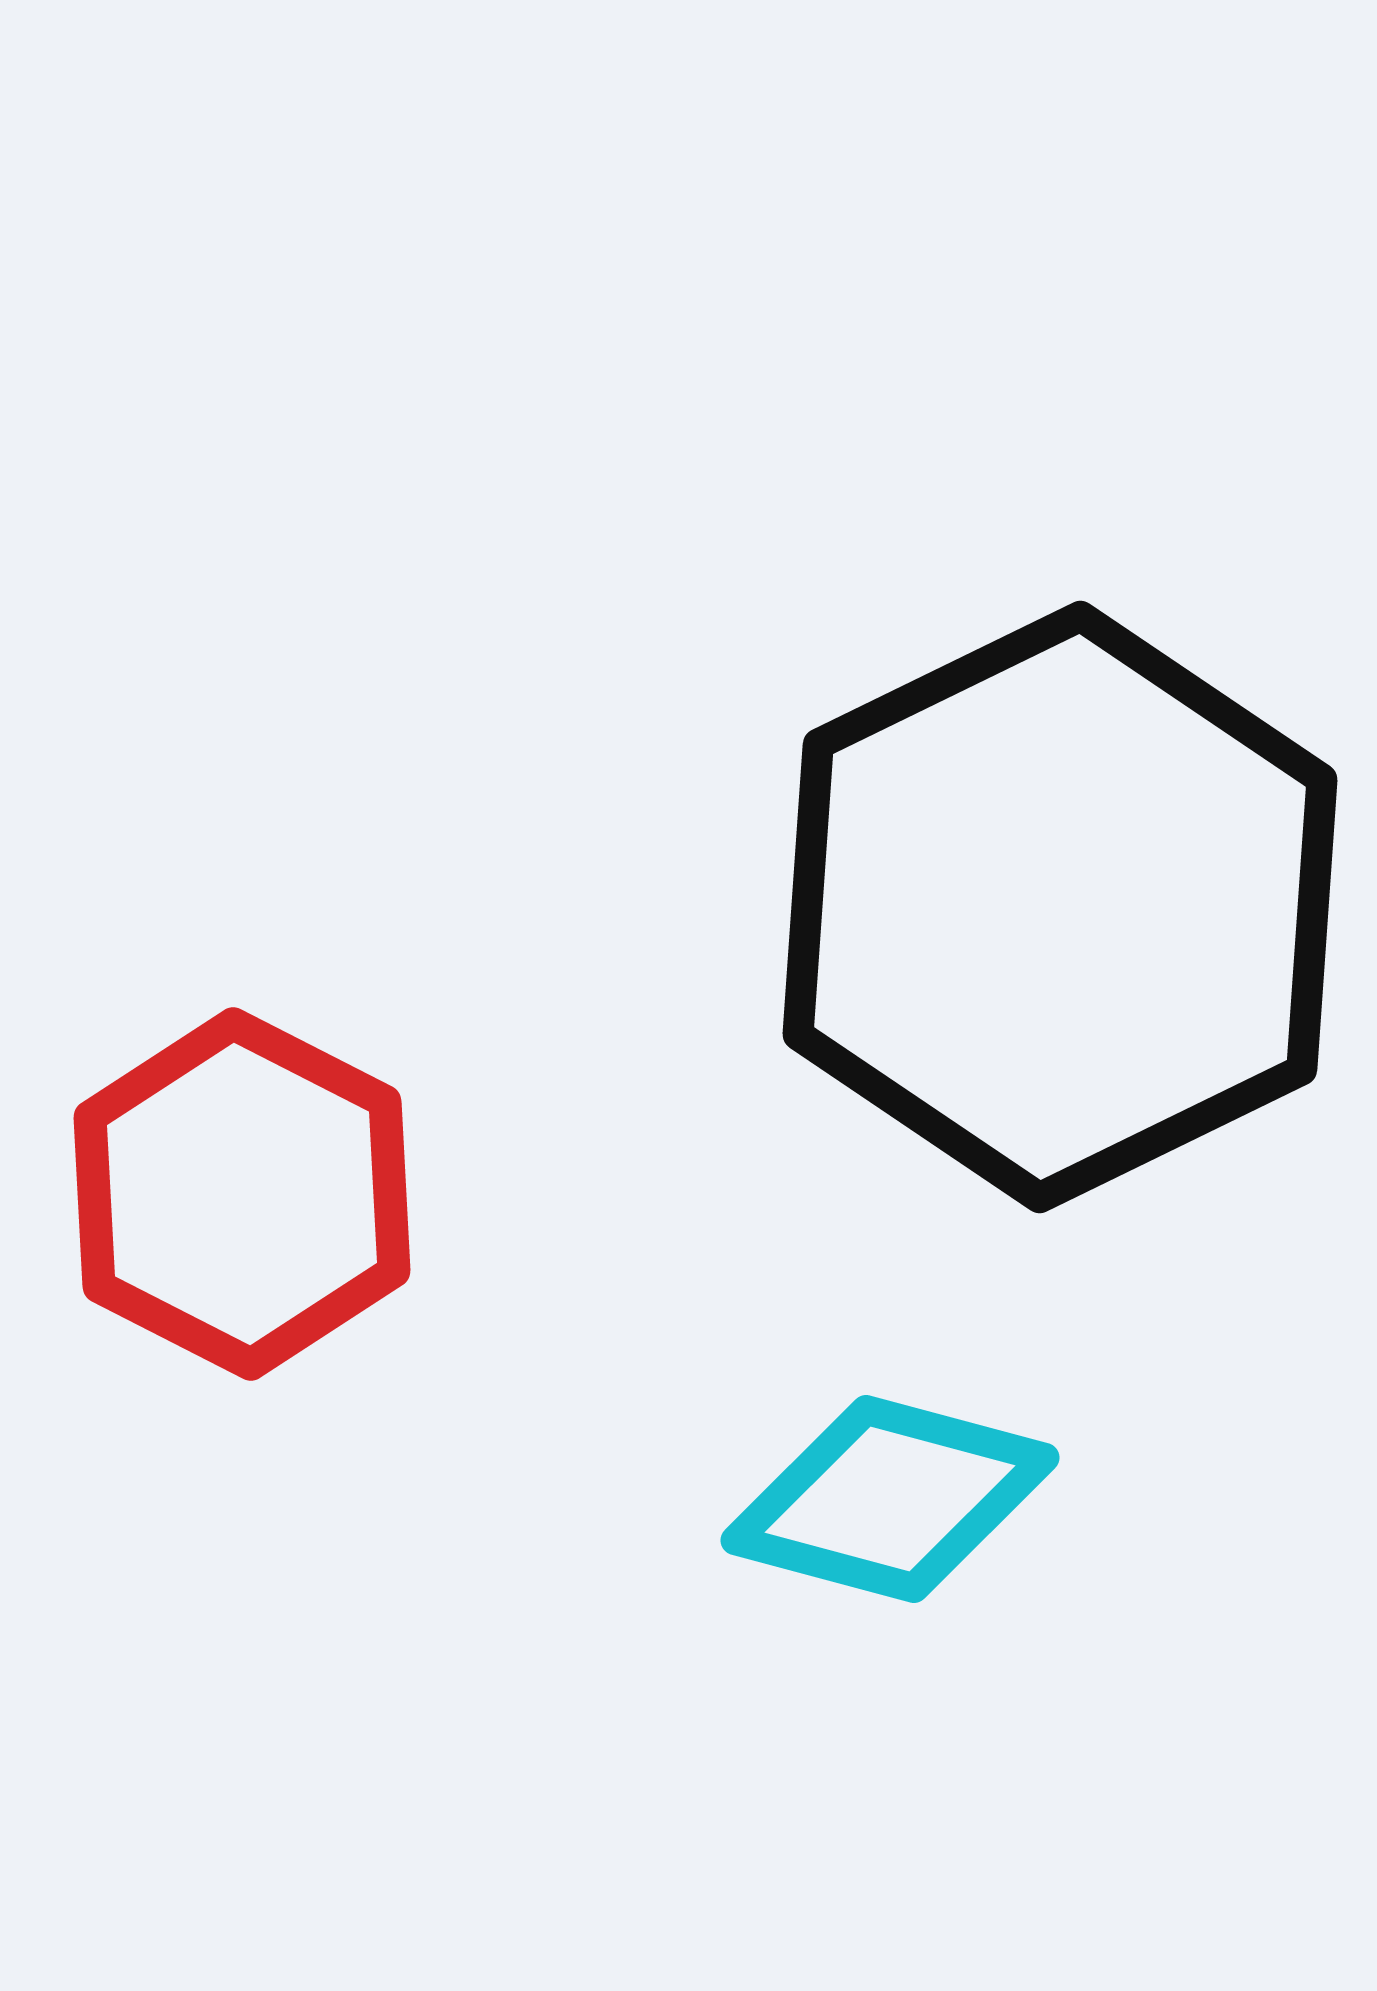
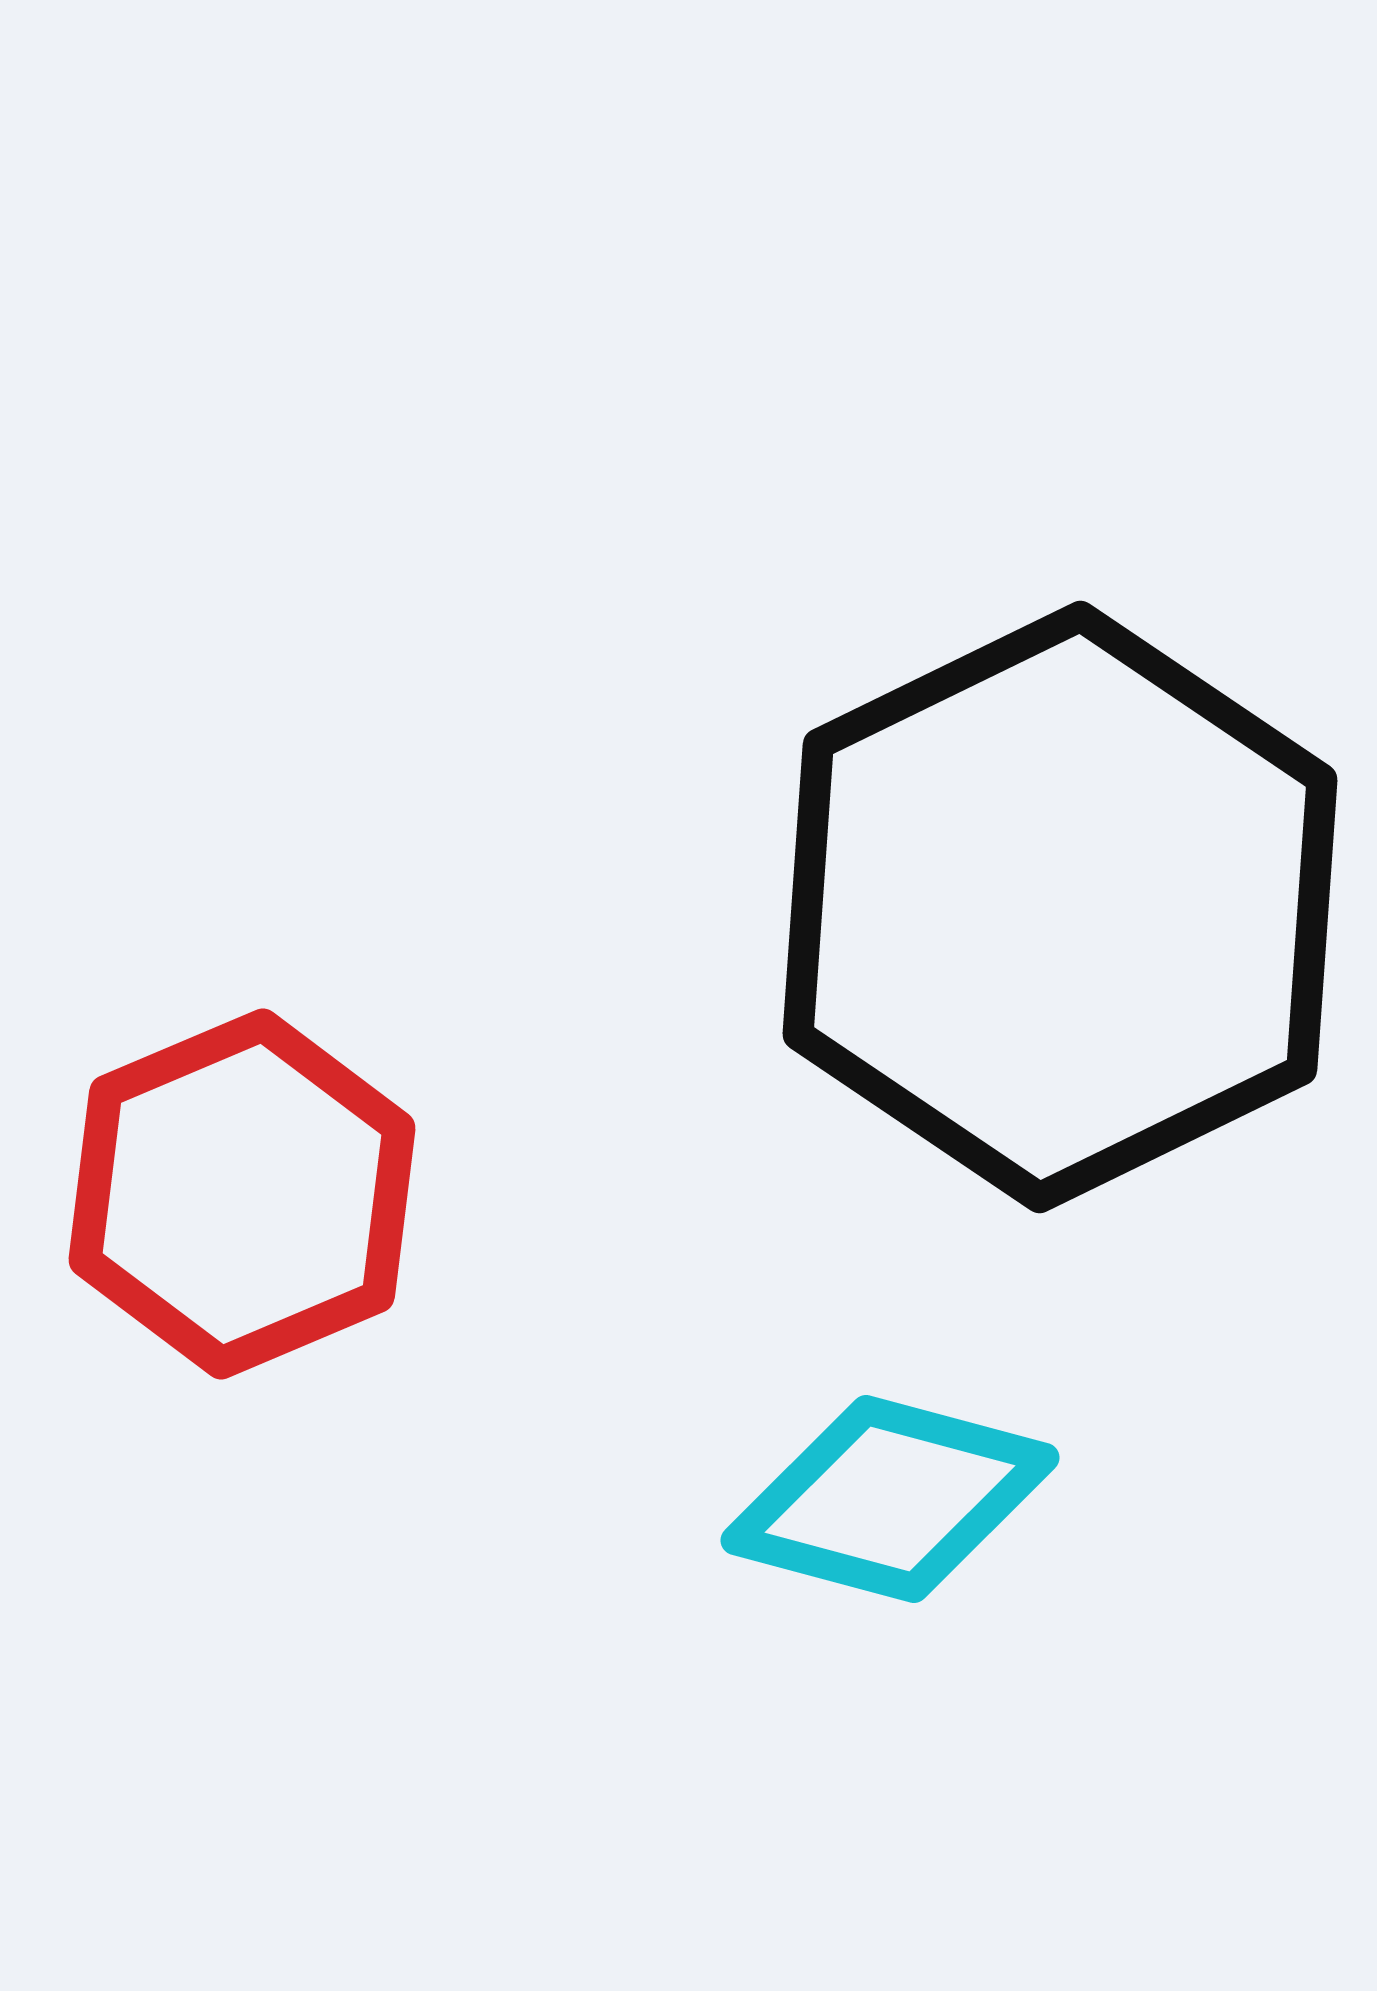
red hexagon: rotated 10 degrees clockwise
